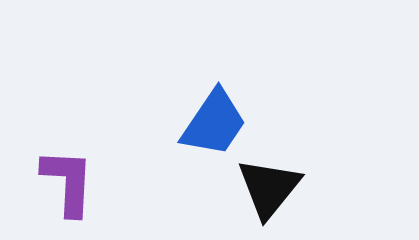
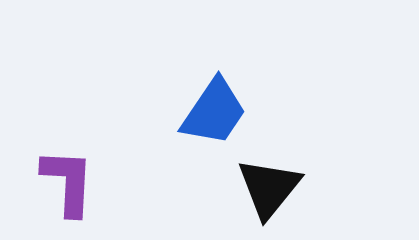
blue trapezoid: moved 11 px up
